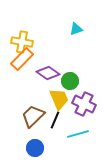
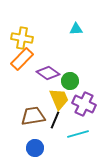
cyan triangle: rotated 16 degrees clockwise
yellow cross: moved 4 px up
brown trapezoid: rotated 35 degrees clockwise
